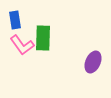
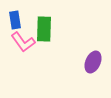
green rectangle: moved 1 px right, 9 px up
pink L-shape: moved 1 px right, 3 px up
